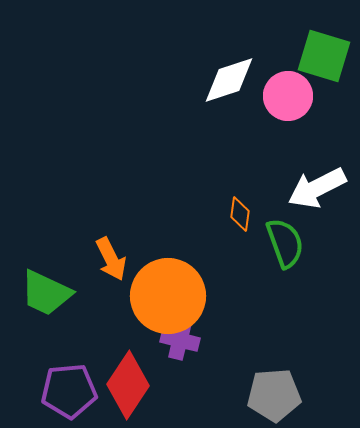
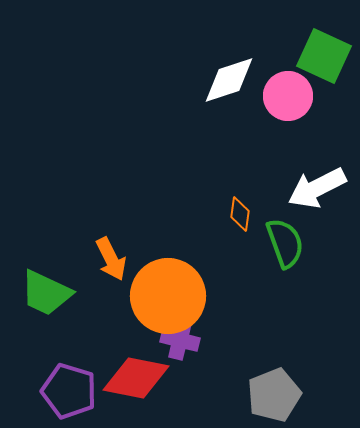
green square: rotated 8 degrees clockwise
red diamond: moved 8 px right, 7 px up; rotated 68 degrees clockwise
purple pentagon: rotated 22 degrees clockwise
gray pentagon: rotated 18 degrees counterclockwise
